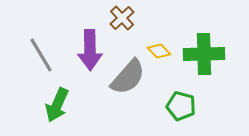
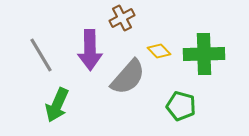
brown cross: rotated 15 degrees clockwise
